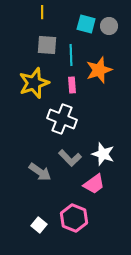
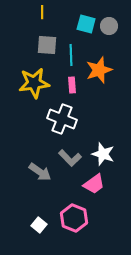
yellow star: rotated 12 degrees clockwise
